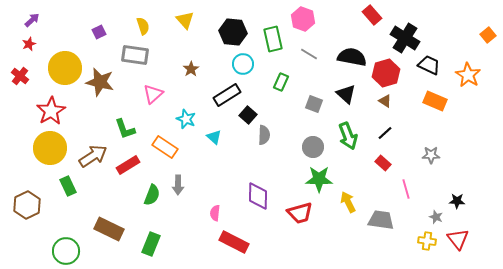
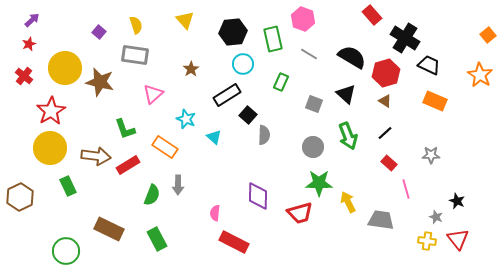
yellow semicircle at (143, 26): moved 7 px left, 1 px up
purple square at (99, 32): rotated 24 degrees counterclockwise
black hexagon at (233, 32): rotated 12 degrees counterclockwise
black semicircle at (352, 57): rotated 20 degrees clockwise
orange star at (468, 75): moved 12 px right
red cross at (20, 76): moved 4 px right
brown arrow at (93, 156): moved 3 px right; rotated 40 degrees clockwise
red rectangle at (383, 163): moved 6 px right
green star at (319, 179): moved 4 px down
black star at (457, 201): rotated 21 degrees clockwise
brown hexagon at (27, 205): moved 7 px left, 8 px up
green rectangle at (151, 244): moved 6 px right, 5 px up; rotated 50 degrees counterclockwise
